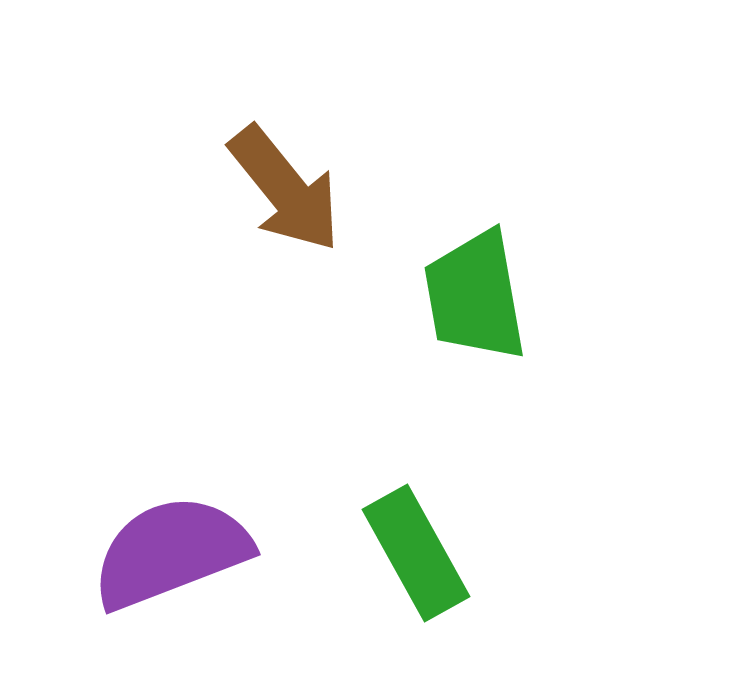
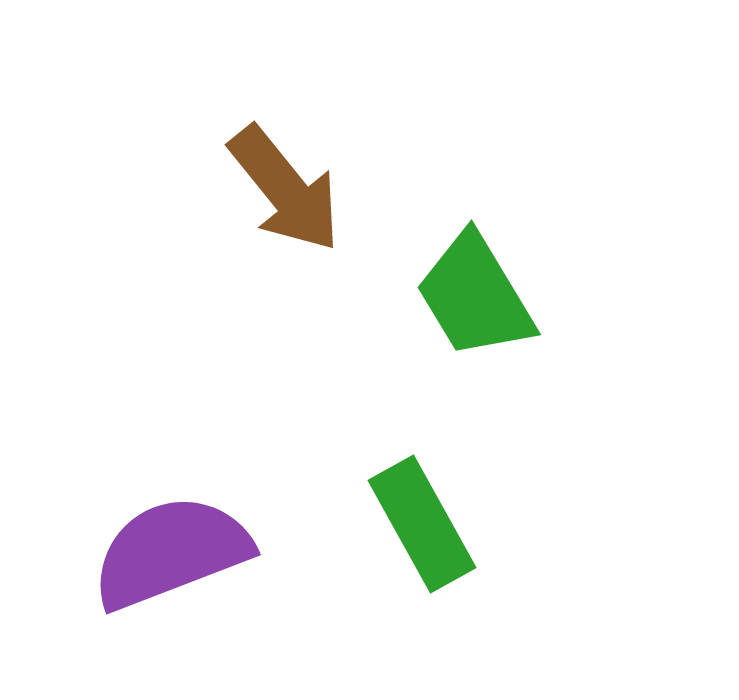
green trapezoid: rotated 21 degrees counterclockwise
green rectangle: moved 6 px right, 29 px up
